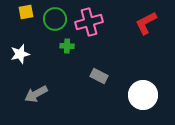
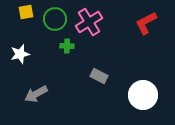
pink cross: rotated 16 degrees counterclockwise
